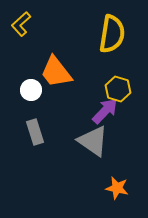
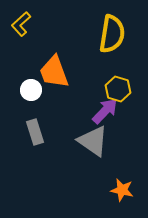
orange trapezoid: moved 2 px left; rotated 18 degrees clockwise
orange star: moved 5 px right, 2 px down
